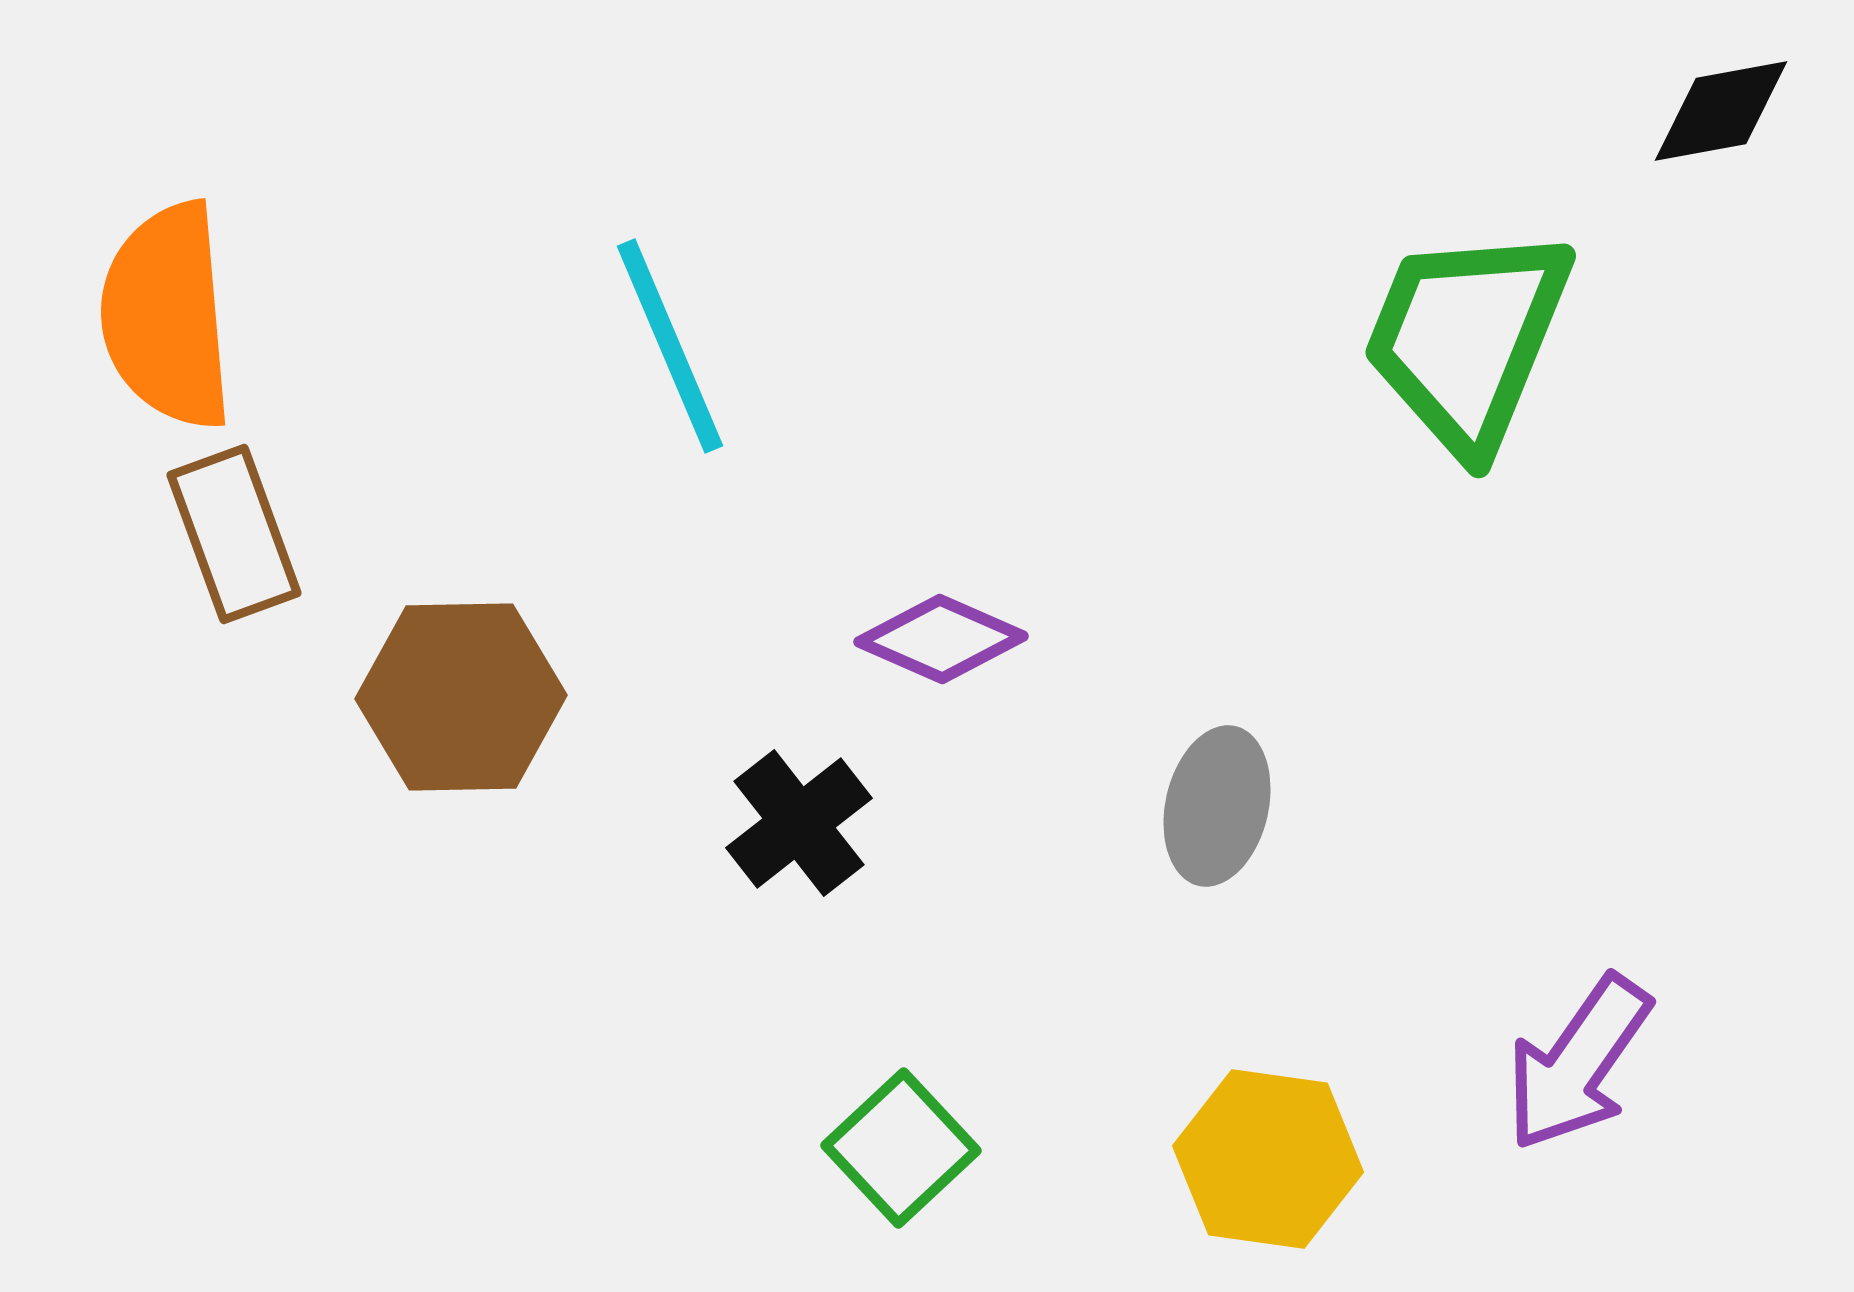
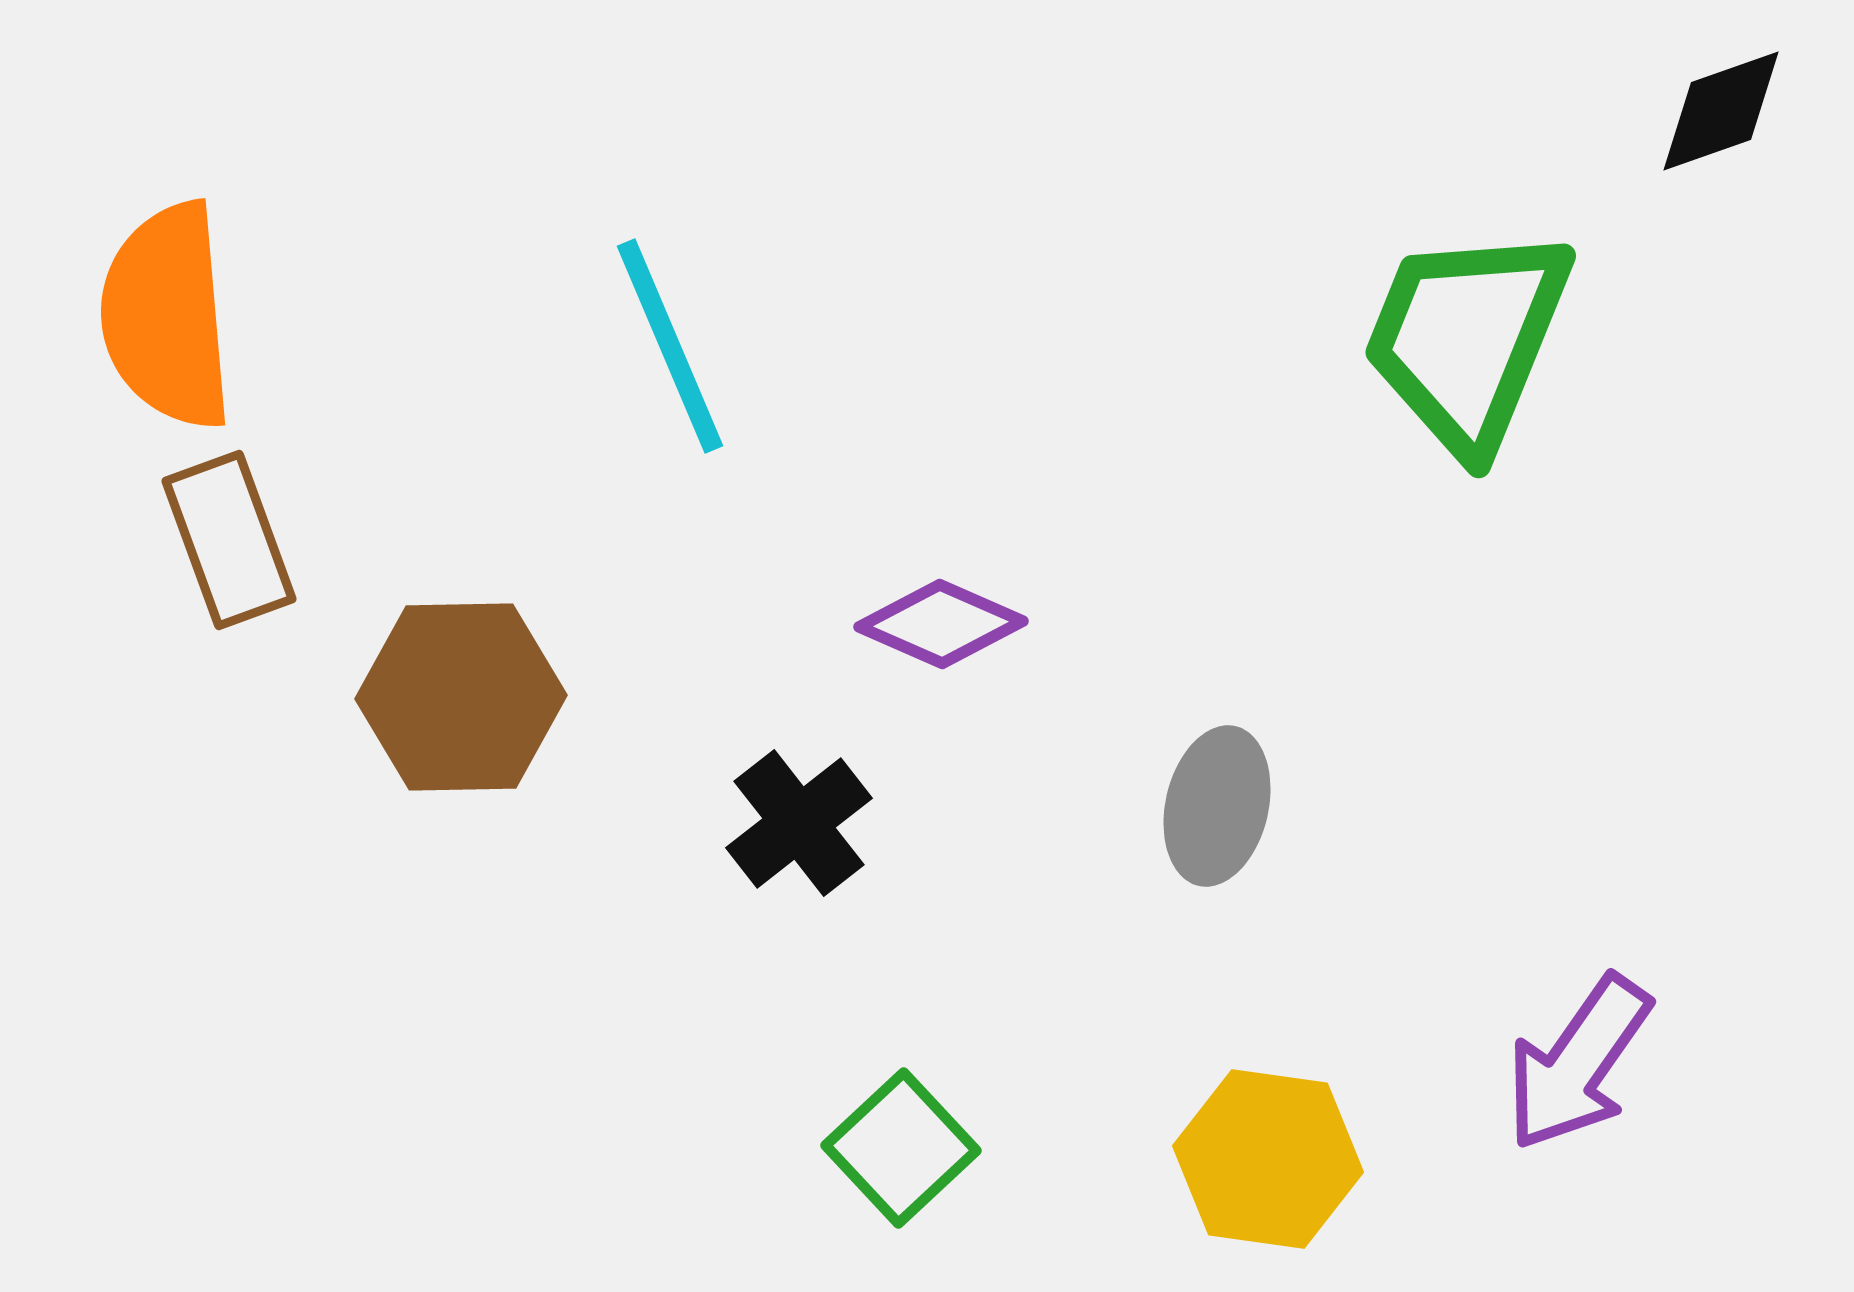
black diamond: rotated 9 degrees counterclockwise
brown rectangle: moved 5 px left, 6 px down
purple diamond: moved 15 px up
